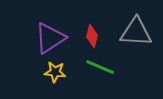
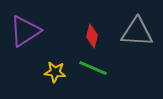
gray triangle: moved 1 px right
purple triangle: moved 25 px left, 7 px up
green line: moved 7 px left, 1 px down
